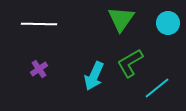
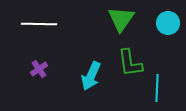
green L-shape: rotated 68 degrees counterclockwise
cyan arrow: moved 3 px left
cyan line: rotated 48 degrees counterclockwise
